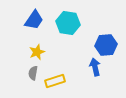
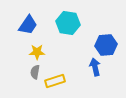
blue trapezoid: moved 6 px left, 5 px down
yellow star: rotated 21 degrees clockwise
gray semicircle: moved 2 px right, 1 px up
